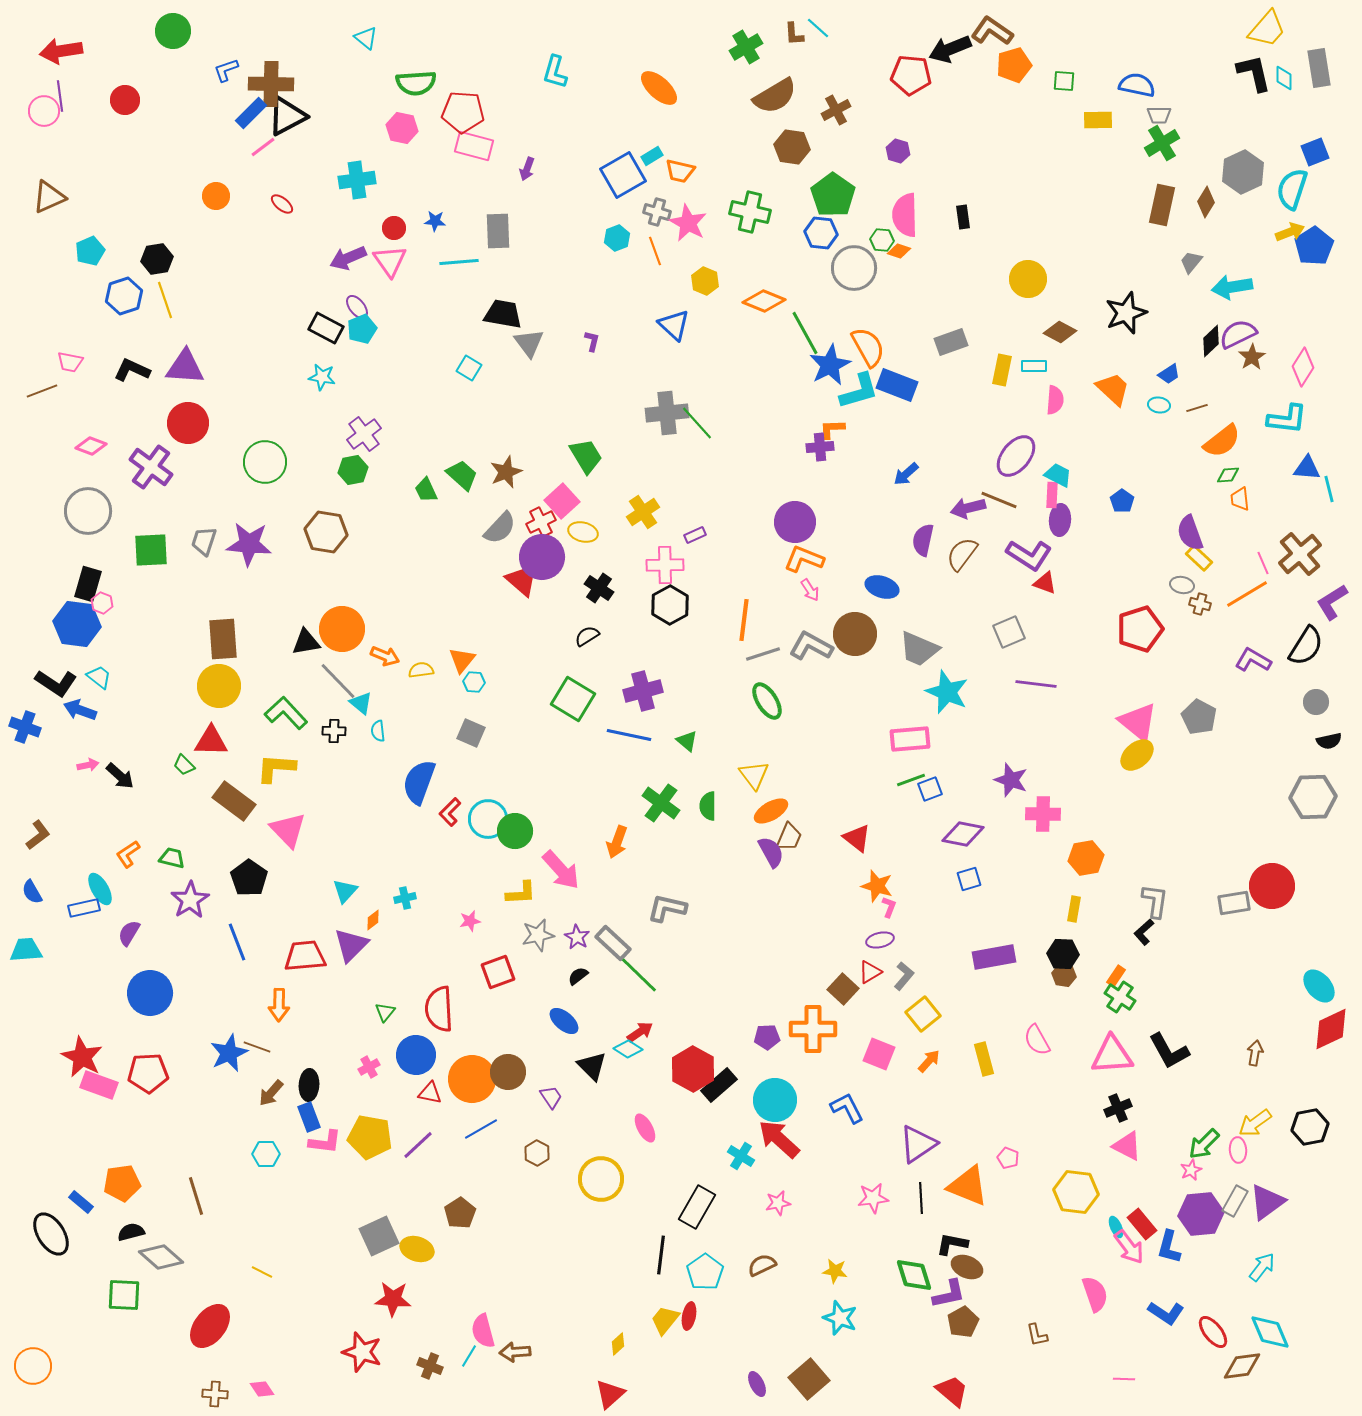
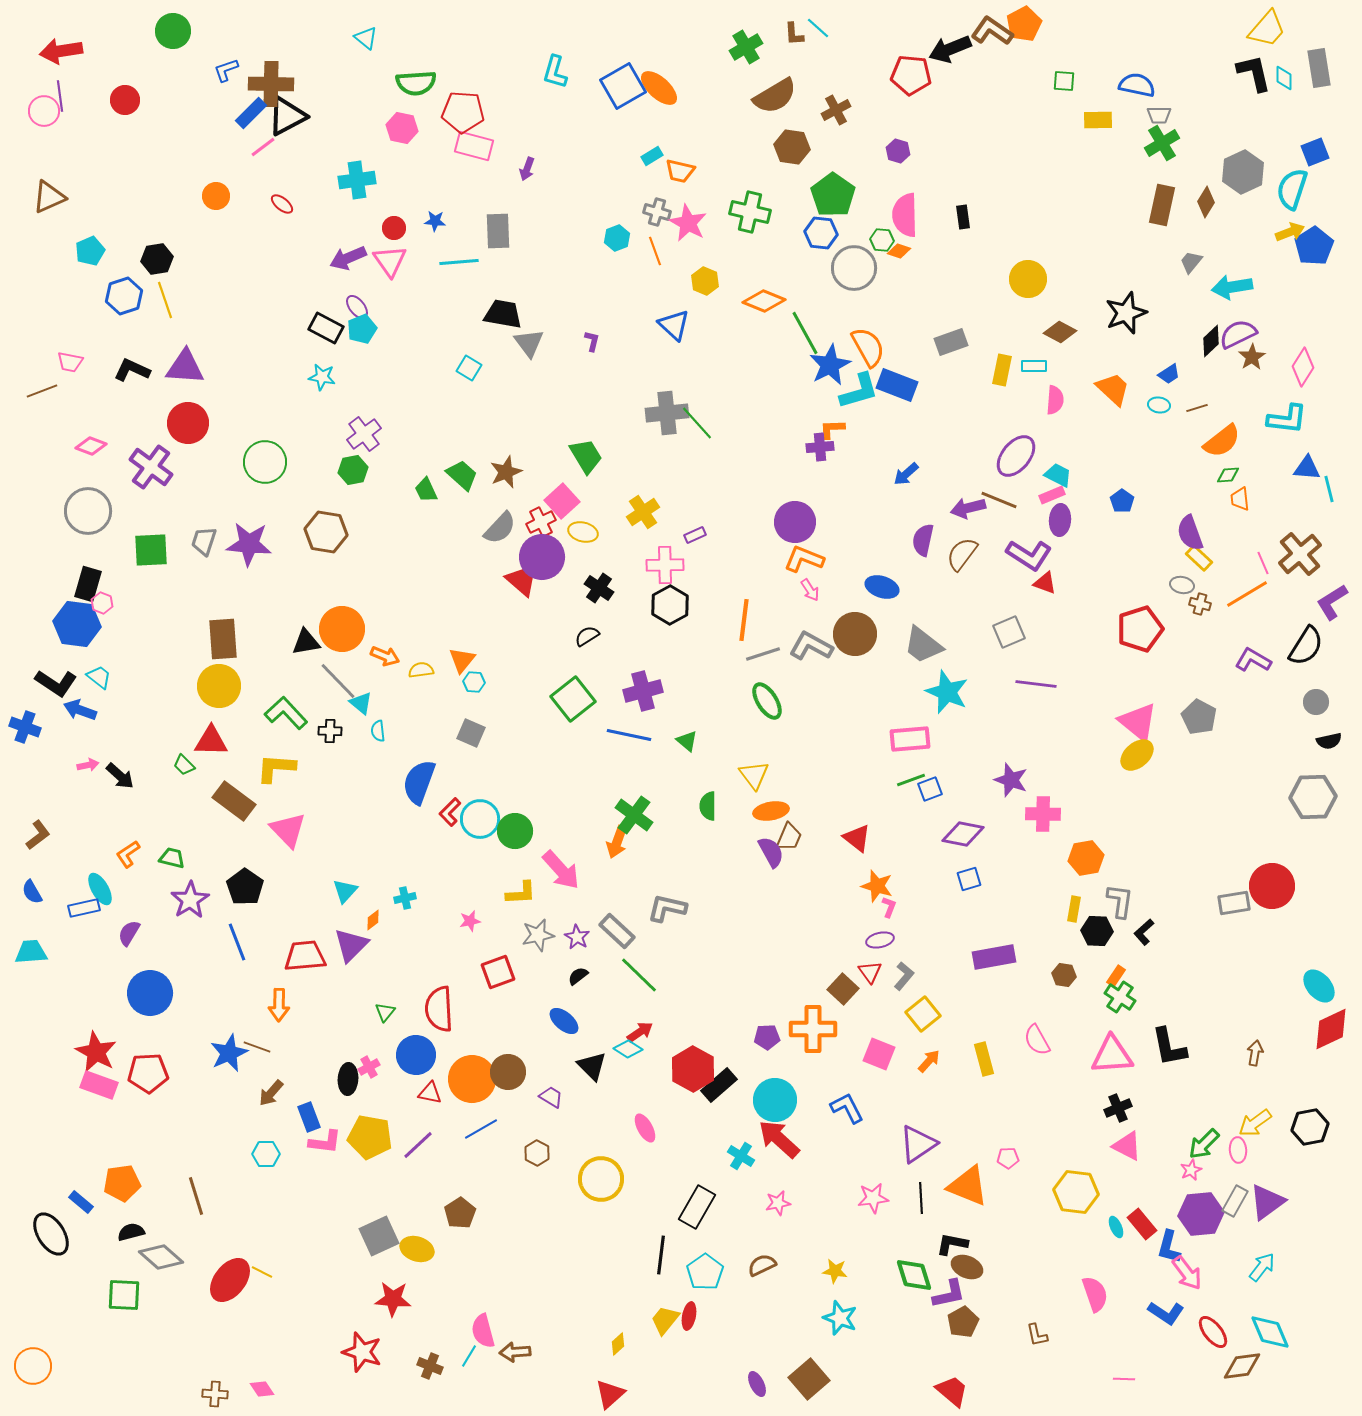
orange pentagon at (1014, 65): moved 10 px right, 41 px up; rotated 12 degrees counterclockwise
blue square at (623, 175): moved 89 px up
pink rectangle at (1052, 495): rotated 65 degrees clockwise
gray trapezoid at (919, 649): moved 4 px right, 4 px up; rotated 15 degrees clockwise
green square at (573, 699): rotated 21 degrees clockwise
black cross at (334, 731): moved 4 px left
green cross at (661, 803): moved 27 px left, 12 px down
orange ellipse at (771, 811): rotated 20 degrees clockwise
cyan circle at (488, 819): moved 8 px left
black pentagon at (249, 878): moved 4 px left, 9 px down
gray L-shape at (1155, 901): moved 35 px left
gray rectangle at (613, 943): moved 4 px right, 12 px up
cyan trapezoid at (26, 950): moved 5 px right, 2 px down
black hexagon at (1063, 954): moved 34 px right, 23 px up
red triangle at (870, 972): rotated 35 degrees counterclockwise
black L-shape at (1169, 1051): moved 4 px up; rotated 18 degrees clockwise
red star at (82, 1057): moved 14 px right, 5 px up
black ellipse at (309, 1085): moved 39 px right, 6 px up
purple trapezoid at (551, 1097): rotated 25 degrees counterclockwise
pink pentagon at (1008, 1158): rotated 25 degrees counterclockwise
pink arrow at (1129, 1247): moved 58 px right, 26 px down
red ellipse at (210, 1326): moved 20 px right, 46 px up
